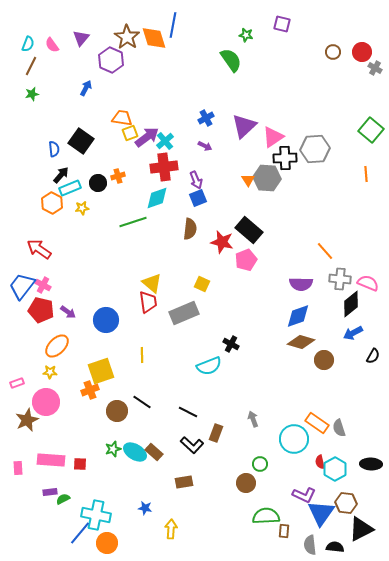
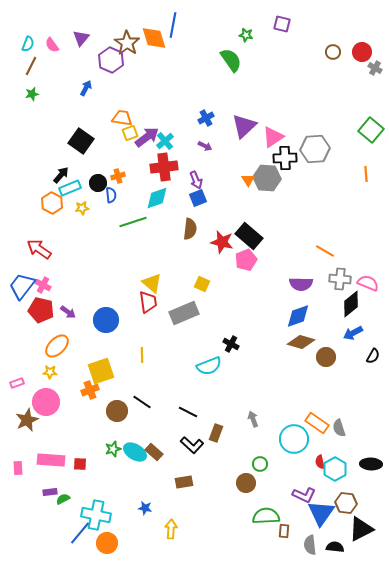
brown star at (127, 37): moved 6 px down
blue semicircle at (54, 149): moved 57 px right, 46 px down
black rectangle at (249, 230): moved 6 px down
orange line at (325, 251): rotated 18 degrees counterclockwise
brown circle at (324, 360): moved 2 px right, 3 px up
